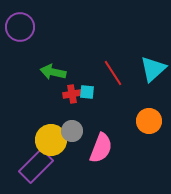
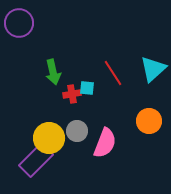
purple circle: moved 1 px left, 4 px up
green arrow: rotated 115 degrees counterclockwise
cyan square: moved 4 px up
gray circle: moved 5 px right
yellow circle: moved 2 px left, 2 px up
pink semicircle: moved 4 px right, 5 px up
purple rectangle: moved 6 px up
